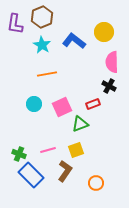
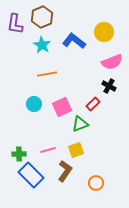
pink semicircle: rotated 110 degrees counterclockwise
red rectangle: rotated 24 degrees counterclockwise
green cross: rotated 24 degrees counterclockwise
